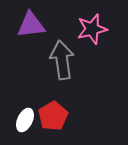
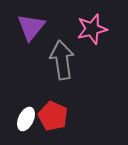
purple triangle: moved 2 px down; rotated 44 degrees counterclockwise
red pentagon: rotated 16 degrees counterclockwise
white ellipse: moved 1 px right, 1 px up
